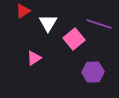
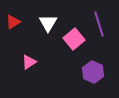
red triangle: moved 10 px left, 11 px down
purple line: rotated 55 degrees clockwise
pink triangle: moved 5 px left, 4 px down
purple hexagon: rotated 25 degrees clockwise
